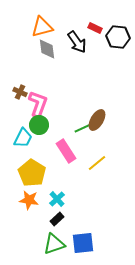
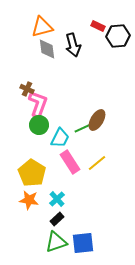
red rectangle: moved 3 px right, 2 px up
black hexagon: moved 1 px up; rotated 10 degrees counterclockwise
black arrow: moved 4 px left, 3 px down; rotated 20 degrees clockwise
brown cross: moved 7 px right, 3 px up
cyan trapezoid: moved 37 px right
pink rectangle: moved 4 px right, 11 px down
green triangle: moved 2 px right, 2 px up
